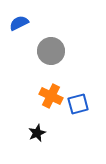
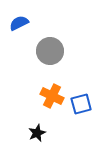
gray circle: moved 1 px left
orange cross: moved 1 px right
blue square: moved 3 px right
